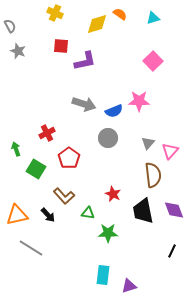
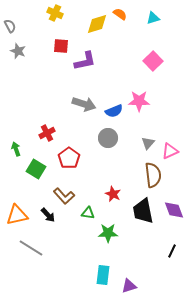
pink triangle: rotated 24 degrees clockwise
